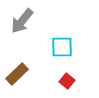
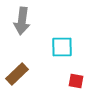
gray arrow: rotated 32 degrees counterclockwise
red square: moved 9 px right; rotated 28 degrees counterclockwise
